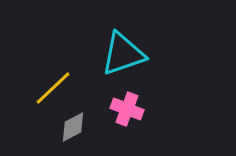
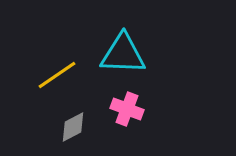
cyan triangle: rotated 21 degrees clockwise
yellow line: moved 4 px right, 13 px up; rotated 9 degrees clockwise
